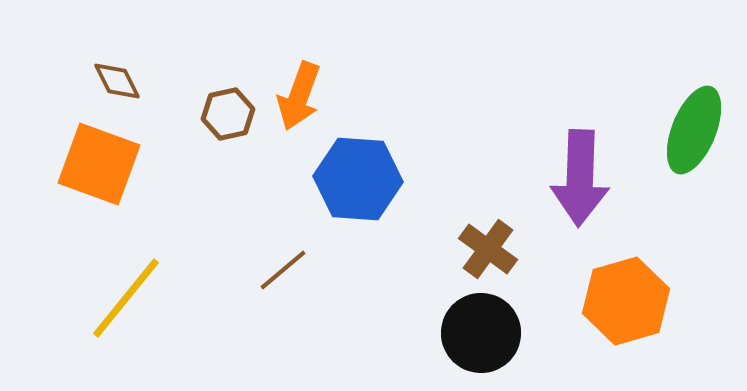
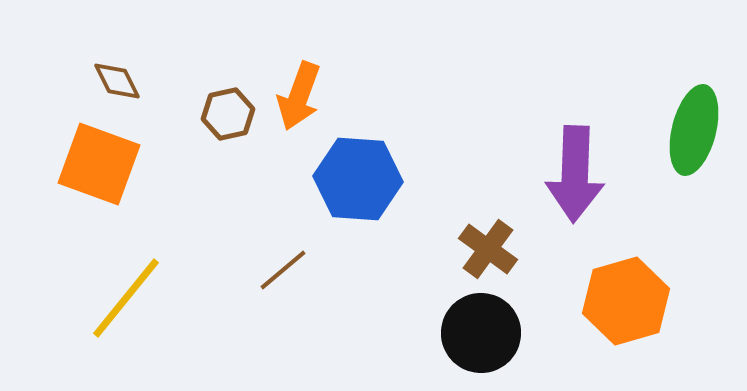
green ellipse: rotated 8 degrees counterclockwise
purple arrow: moved 5 px left, 4 px up
